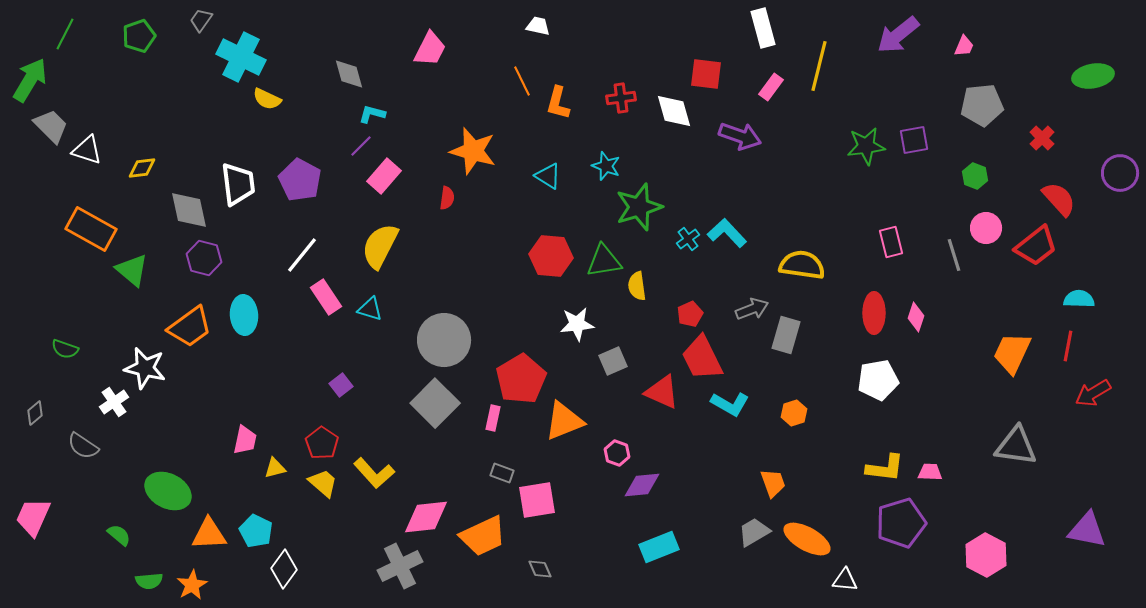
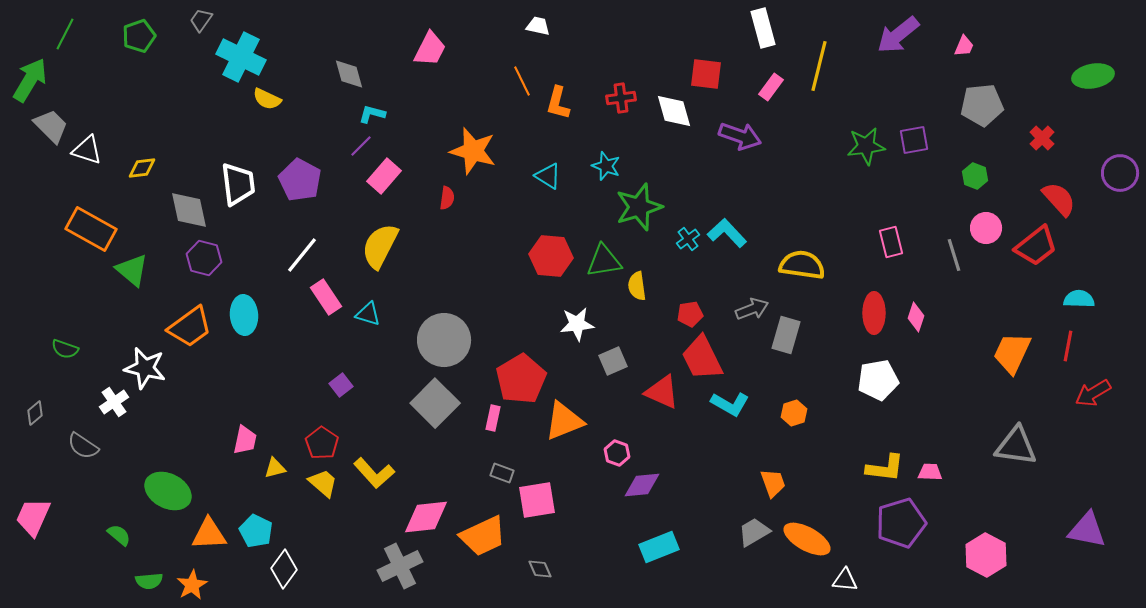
cyan triangle at (370, 309): moved 2 px left, 5 px down
red pentagon at (690, 314): rotated 15 degrees clockwise
